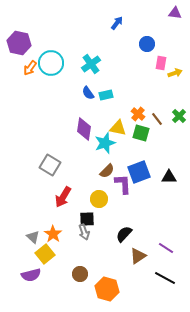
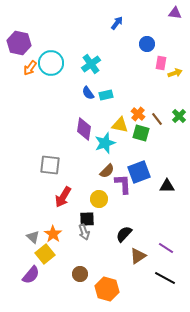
yellow triangle: moved 2 px right, 3 px up
gray square: rotated 25 degrees counterclockwise
black triangle: moved 2 px left, 9 px down
purple semicircle: rotated 36 degrees counterclockwise
